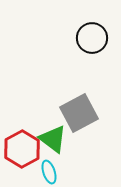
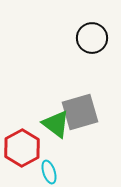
gray square: moved 1 px right, 1 px up; rotated 12 degrees clockwise
green triangle: moved 3 px right, 15 px up
red hexagon: moved 1 px up
